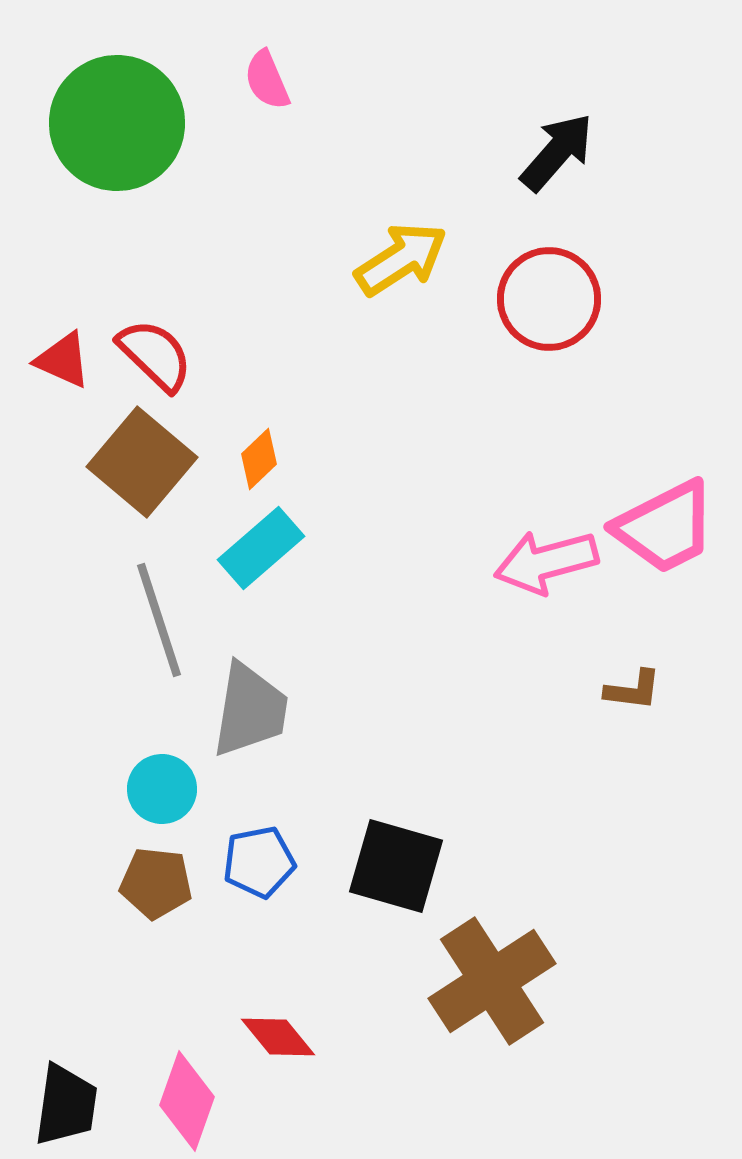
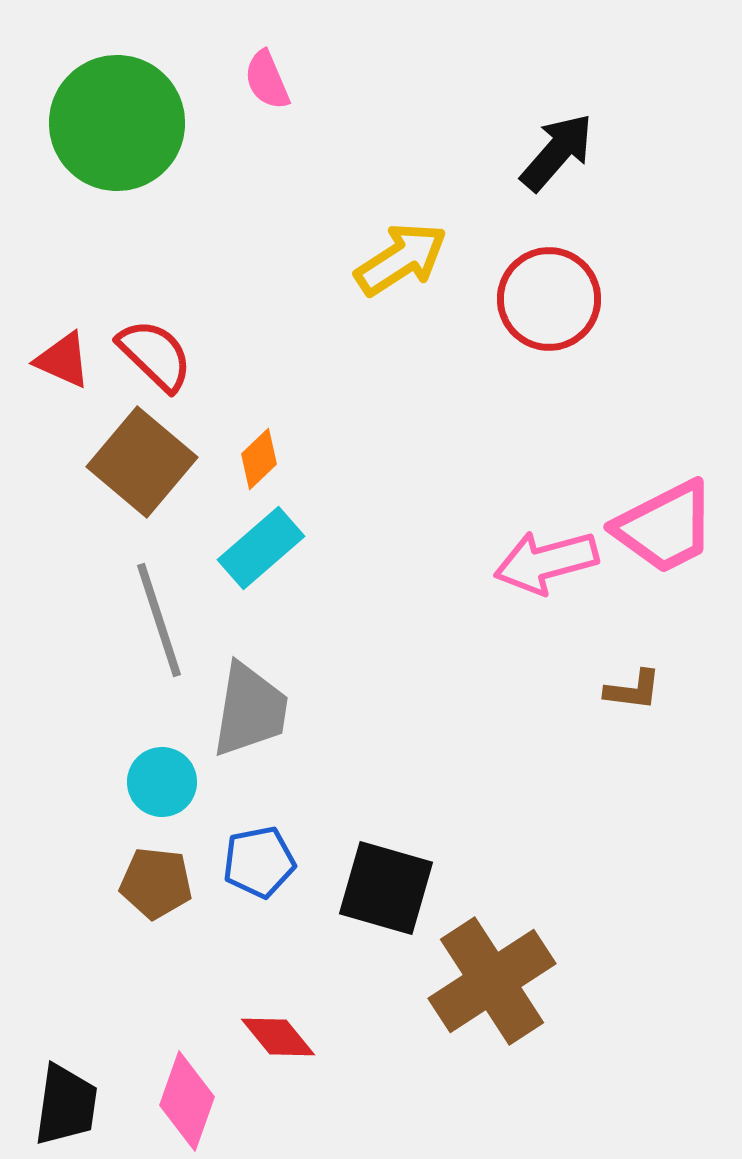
cyan circle: moved 7 px up
black square: moved 10 px left, 22 px down
